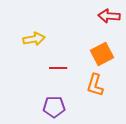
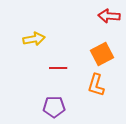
orange L-shape: moved 1 px right
